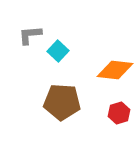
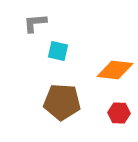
gray L-shape: moved 5 px right, 12 px up
cyan square: rotated 30 degrees counterclockwise
red hexagon: rotated 20 degrees clockwise
